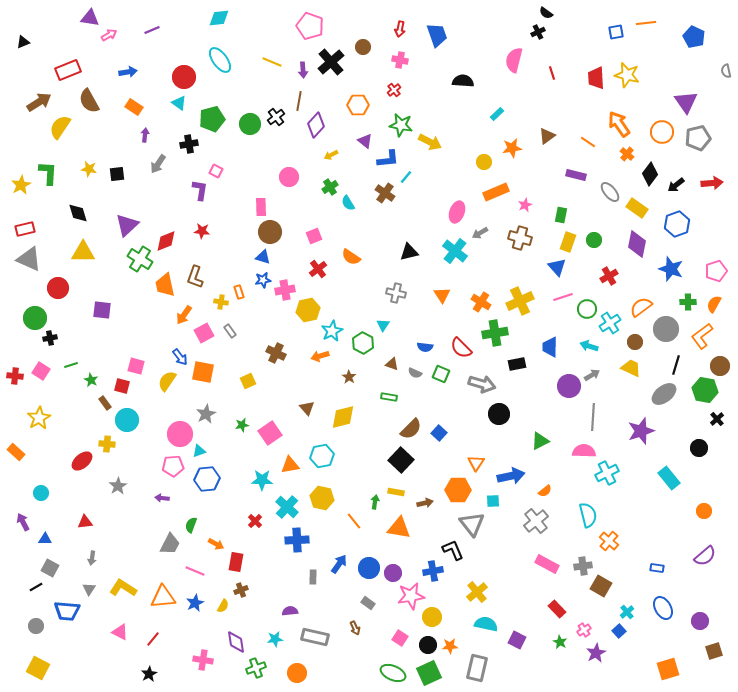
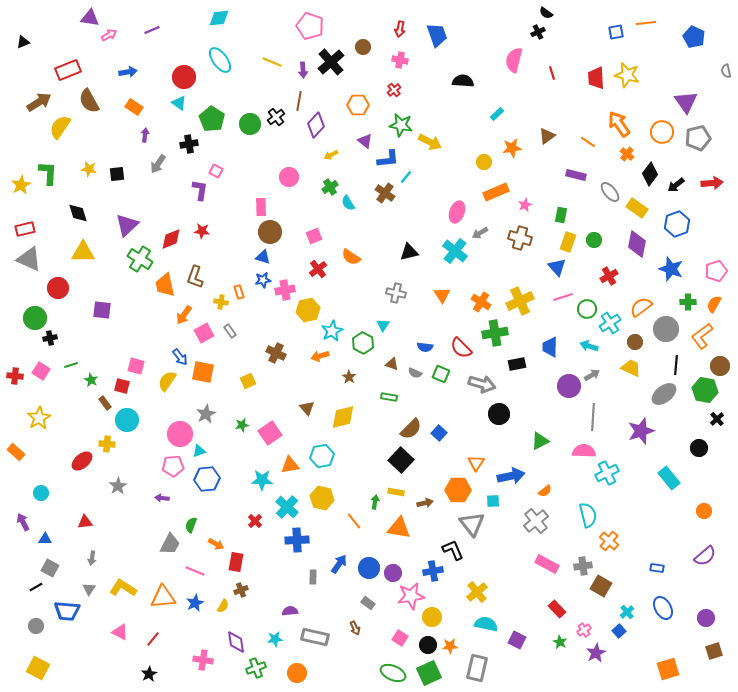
green pentagon at (212, 119): rotated 25 degrees counterclockwise
red diamond at (166, 241): moved 5 px right, 2 px up
black line at (676, 365): rotated 12 degrees counterclockwise
purple circle at (700, 621): moved 6 px right, 3 px up
